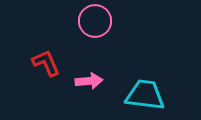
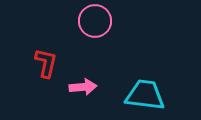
red L-shape: rotated 36 degrees clockwise
pink arrow: moved 6 px left, 6 px down
